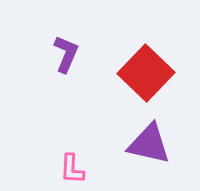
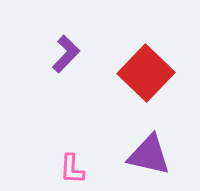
purple L-shape: rotated 21 degrees clockwise
purple triangle: moved 11 px down
